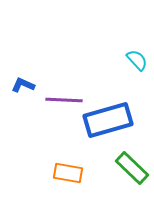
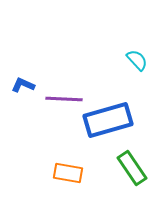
purple line: moved 1 px up
green rectangle: rotated 12 degrees clockwise
